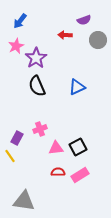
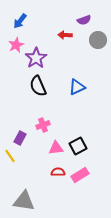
pink star: moved 1 px up
black semicircle: moved 1 px right
pink cross: moved 3 px right, 4 px up
purple rectangle: moved 3 px right
black square: moved 1 px up
